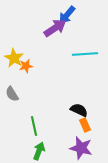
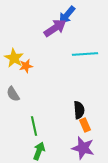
gray semicircle: moved 1 px right
black semicircle: rotated 60 degrees clockwise
purple star: moved 2 px right
